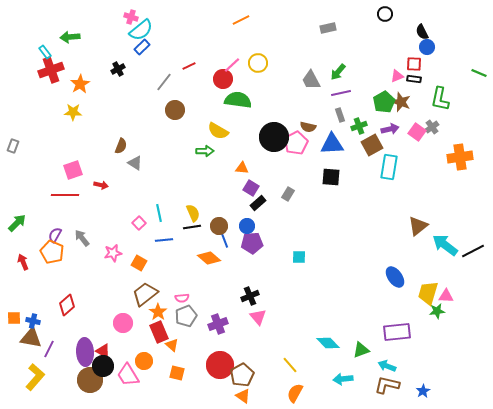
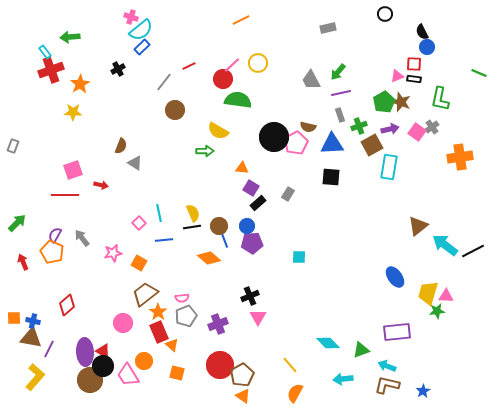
pink triangle at (258, 317): rotated 12 degrees clockwise
